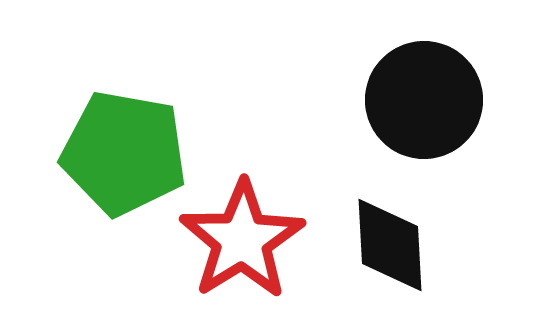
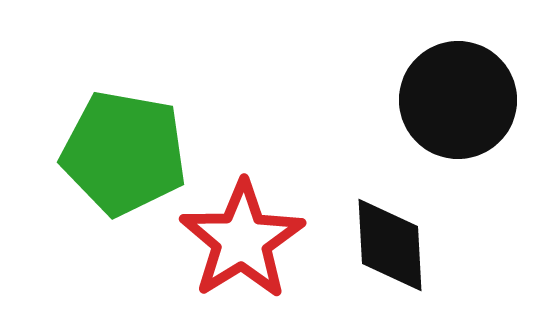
black circle: moved 34 px right
